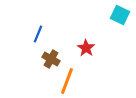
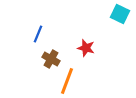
cyan square: moved 1 px up
red star: rotated 18 degrees counterclockwise
